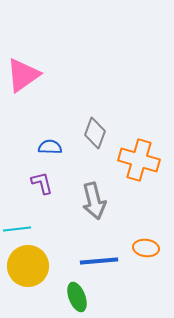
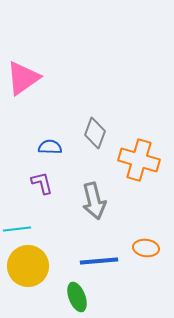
pink triangle: moved 3 px down
